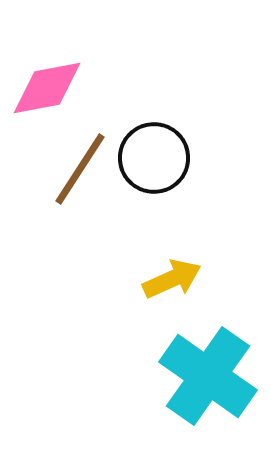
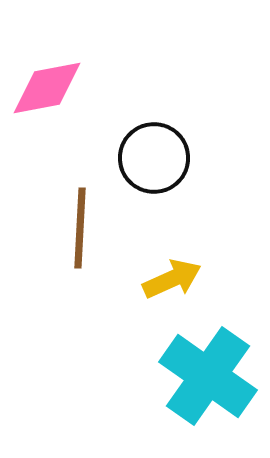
brown line: moved 59 px down; rotated 30 degrees counterclockwise
